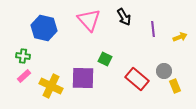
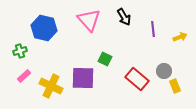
green cross: moved 3 px left, 5 px up; rotated 24 degrees counterclockwise
